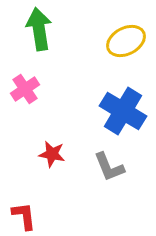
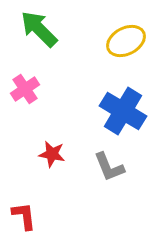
green arrow: rotated 36 degrees counterclockwise
